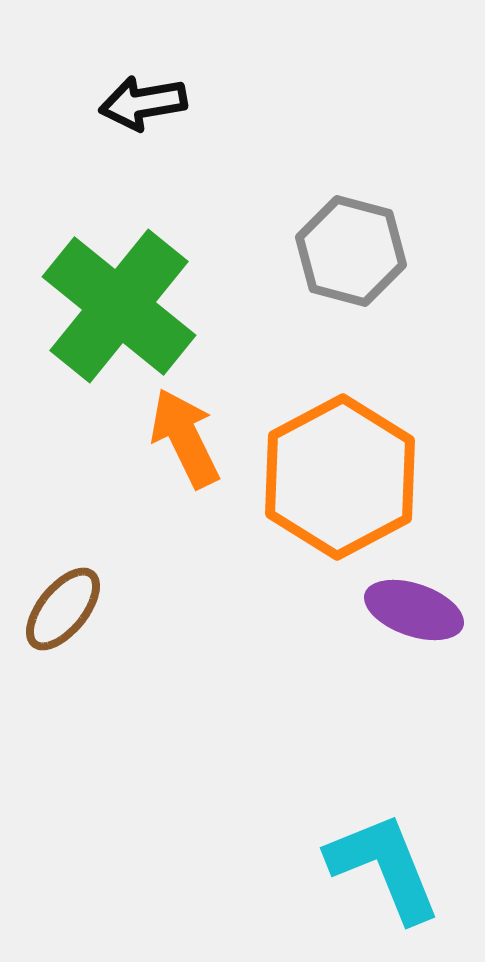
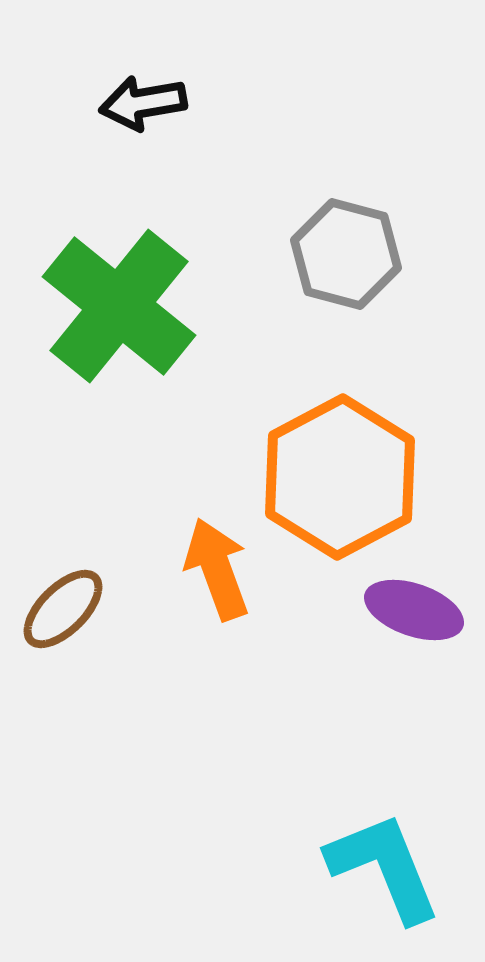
gray hexagon: moved 5 px left, 3 px down
orange arrow: moved 32 px right, 131 px down; rotated 6 degrees clockwise
brown ellipse: rotated 6 degrees clockwise
